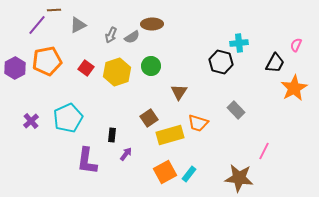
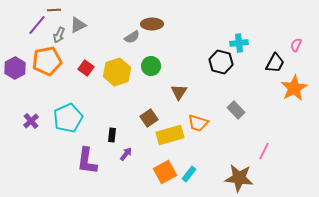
gray arrow: moved 52 px left
